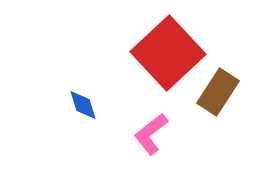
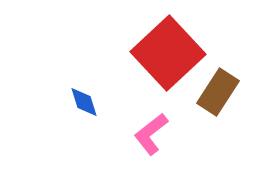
blue diamond: moved 1 px right, 3 px up
